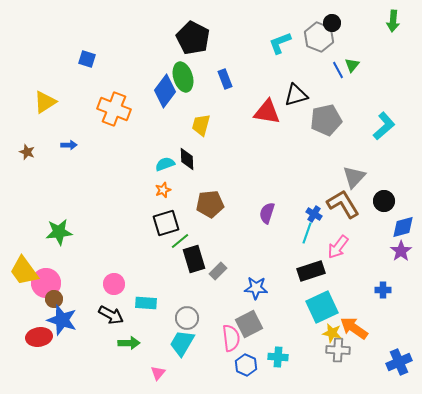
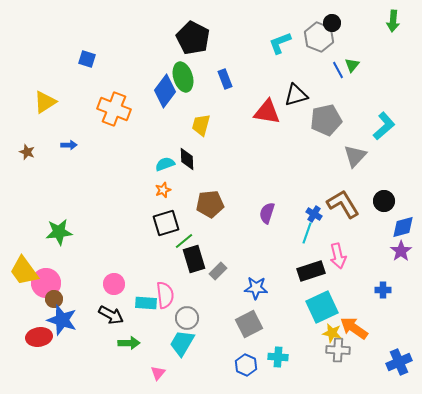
gray triangle at (354, 177): moved 1 px right, 21 px up
green line at (180, 241): moved 4 px right
pink arrow at (338, 247): moved 9 px down; rotated 50 degrees counterclockwise
pink semicircle at (231, 338): moved 66 px left, 43 px up
